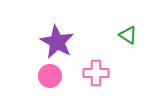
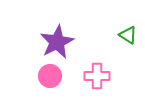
purple star: rotated 16 degrees clockwise
pink cross: moved 1 px right, 3 px down
